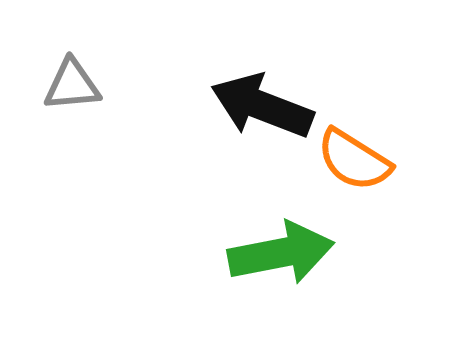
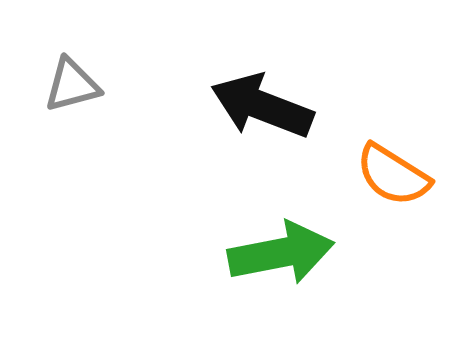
gray triangle: rotated 10 degrees counterclockwise
orange semicircle: moved 39 px right, 15 px down
